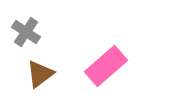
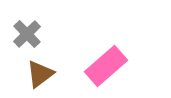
gray cross: moved 1 px right, 2 px down; rotated 12 degrees clockwise
